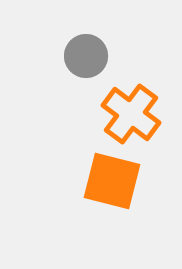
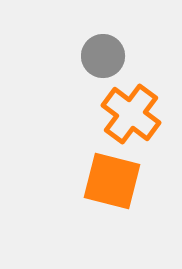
gray circle: moved 17 px right
